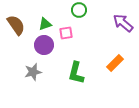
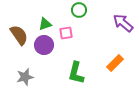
brown semicircle: moved 3 px right, 10 px down
gray star: moved 8 px left, 5 px down
